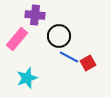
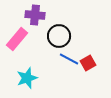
blue line: moved 2 px down
